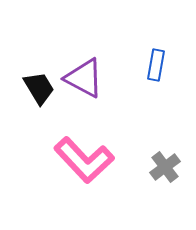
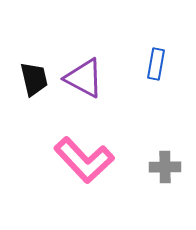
blue rectangle: moved 1 px up
black trapezoid: moved 5 px left, 9 px up; rotated 18 degrees clockwise
gray cross: rotated 36 degrees clockwise
